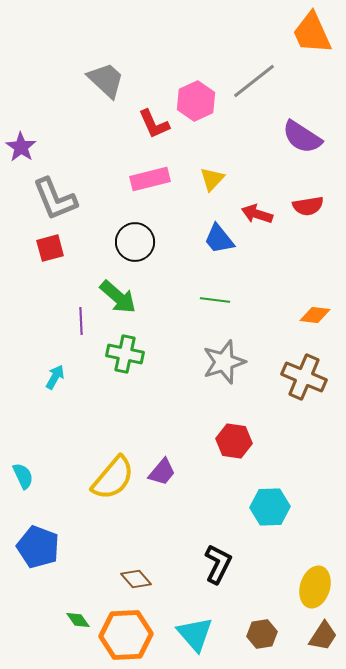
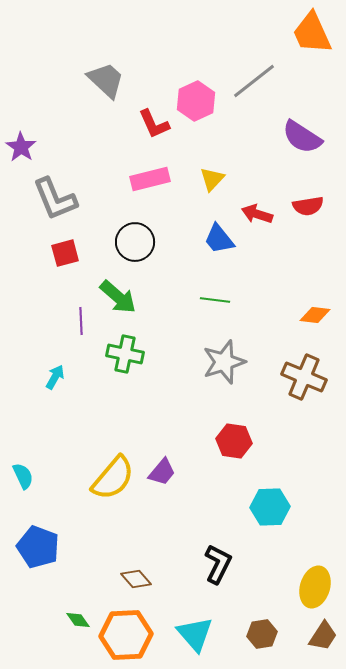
red square: moved 15 px right, 5 px down
